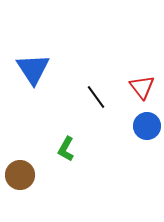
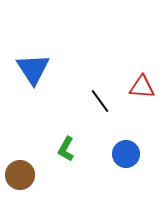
red triangle: rotated 48 degrees counterclockwise
black line: moved 4 px right, 4 px down
blue circle: moved 21 px left, 28 px down
